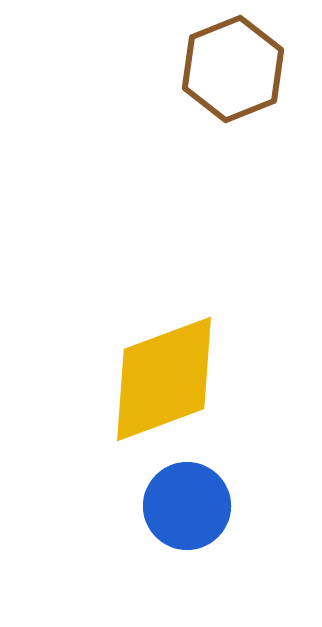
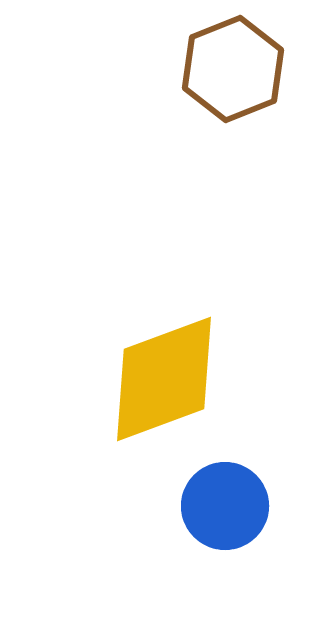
blue circle: moved 38 px right
